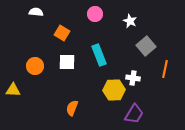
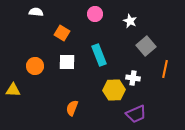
purple trapezoid: moved 2 px right; rotated 35 degrees clockwise
